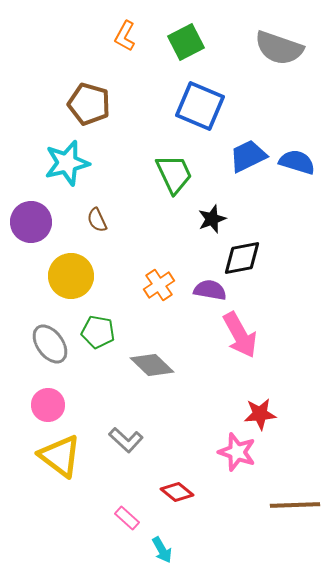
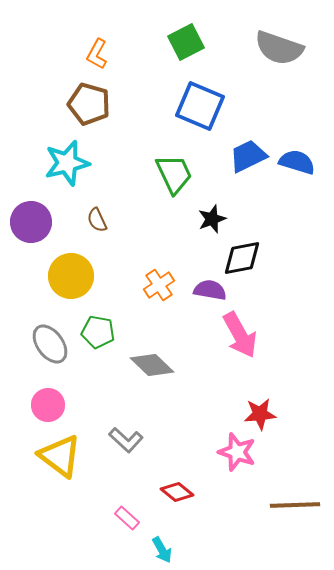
orange L-shape: moved 28 px left, 18 px down
